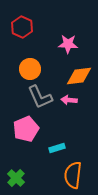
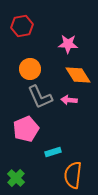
red hexagon: moved 1 px up; rotated 25 degrees clockwise
orange diamond: moved 1 px left, 1 px up; rotated 64 degrees clockwise
cyan rectangle: moved 4 px left, 4 px down
